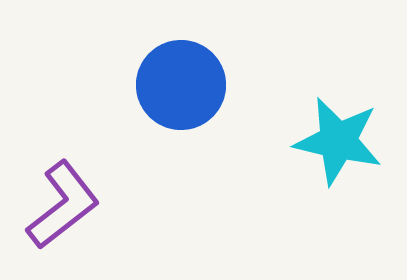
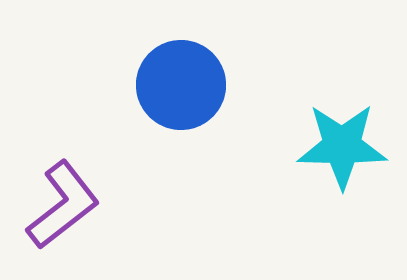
cyan star: moved 4 px right, 5 px down; rotated 12 degrees counterclockwise
